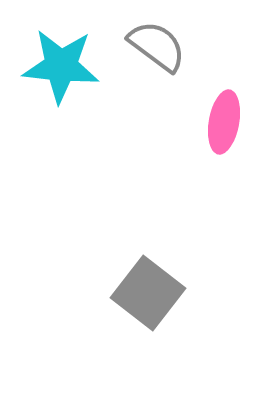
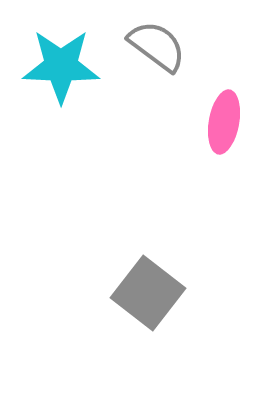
cyan star: rotated 4 degrees counterclockwise
